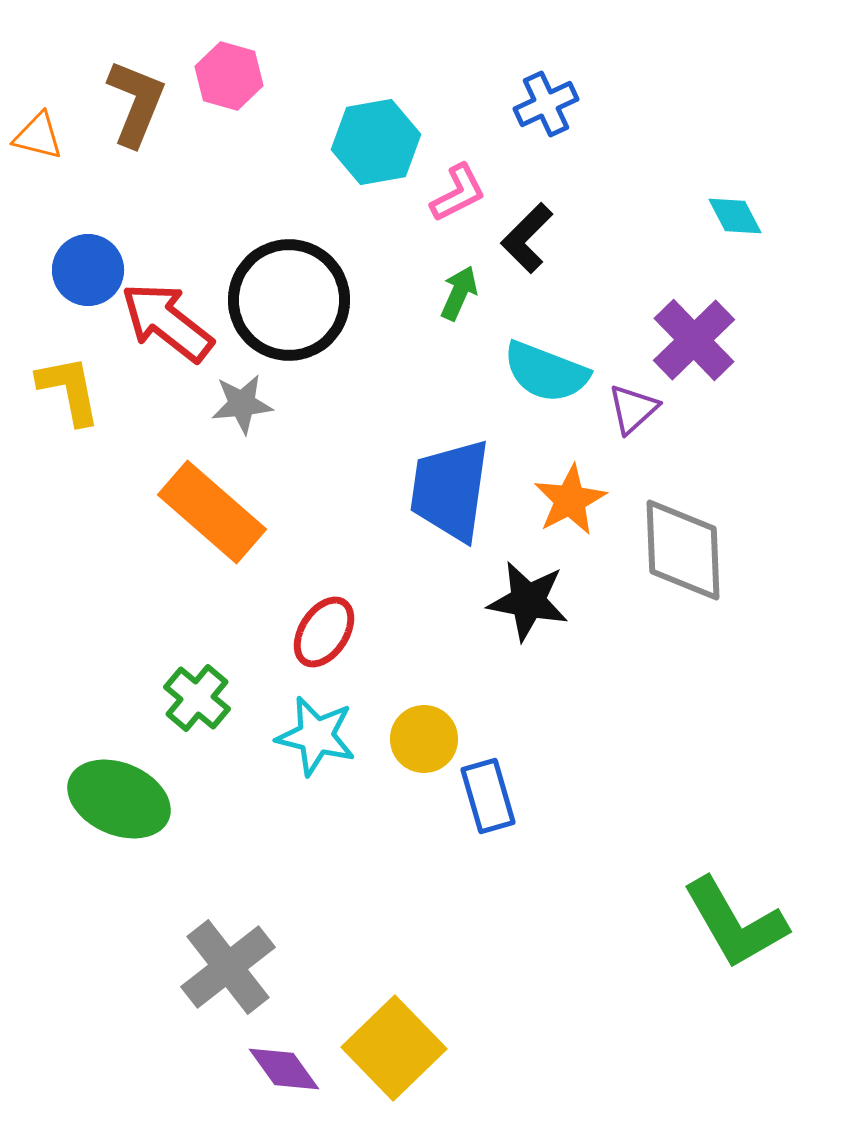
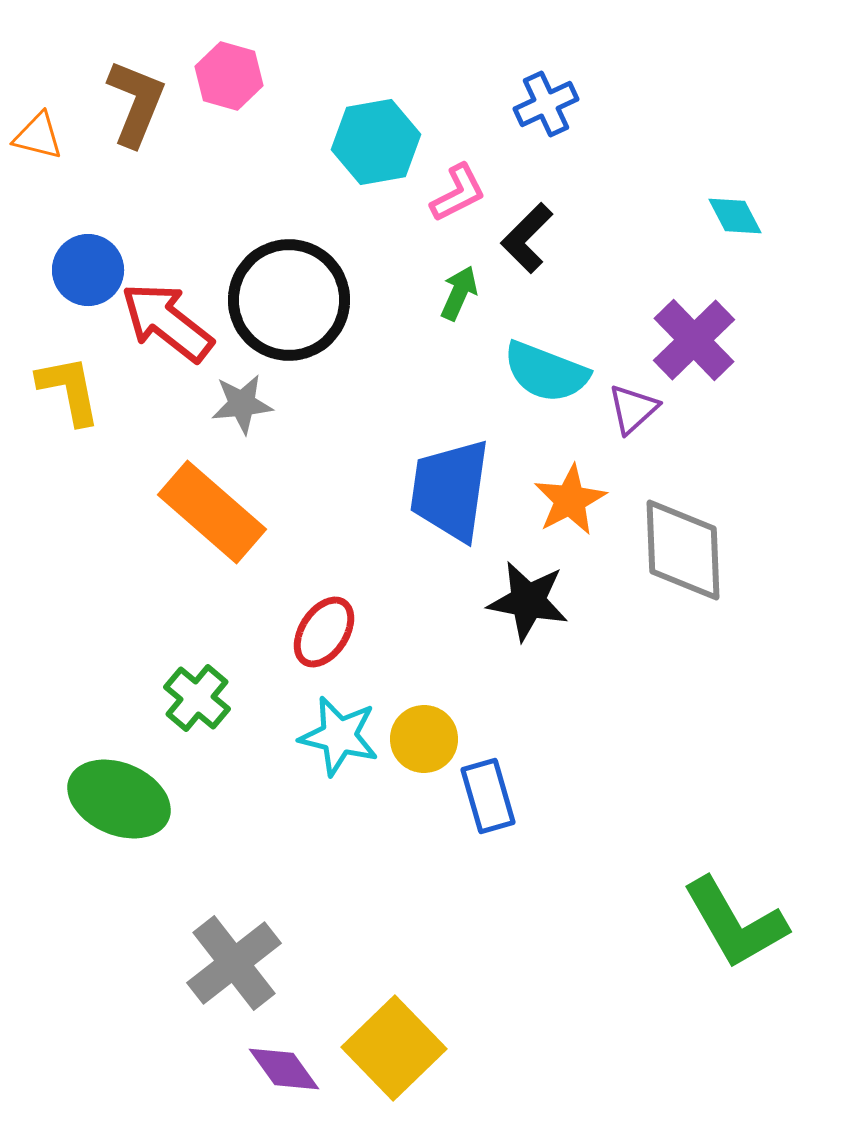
cyan star: moved 23 px right
gray cross: moved 6 px right, 4 px up
